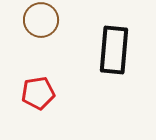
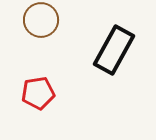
black rectangle: rotated 24 degrees clockwise
